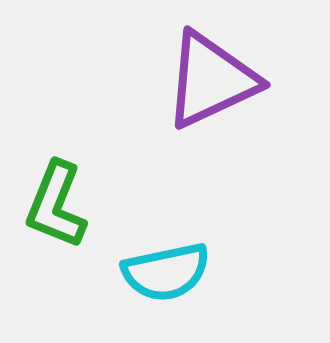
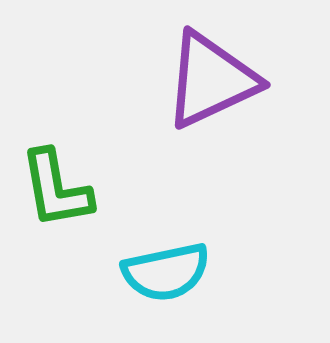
green L-shape: moved 16 px up; rotated 32 degrees counterclockwise
